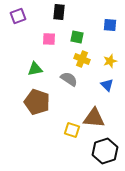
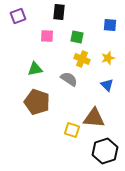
pink square: moved 2 px left, 3 px up
yellow star: moved 2 px left, 3 px up
